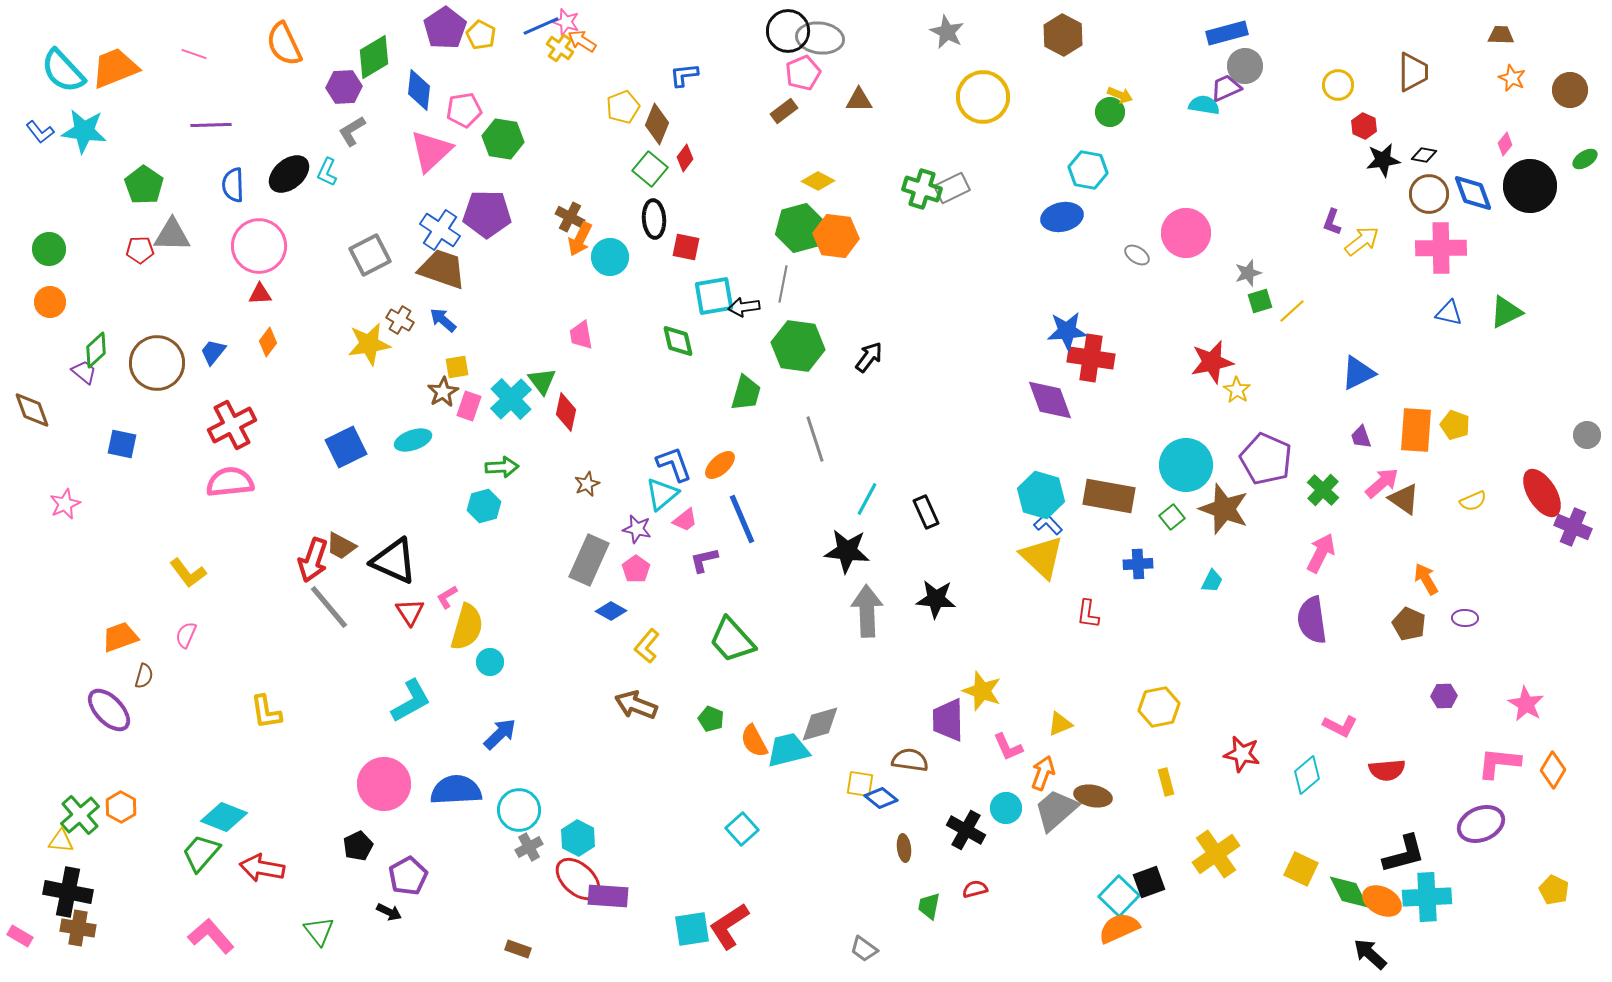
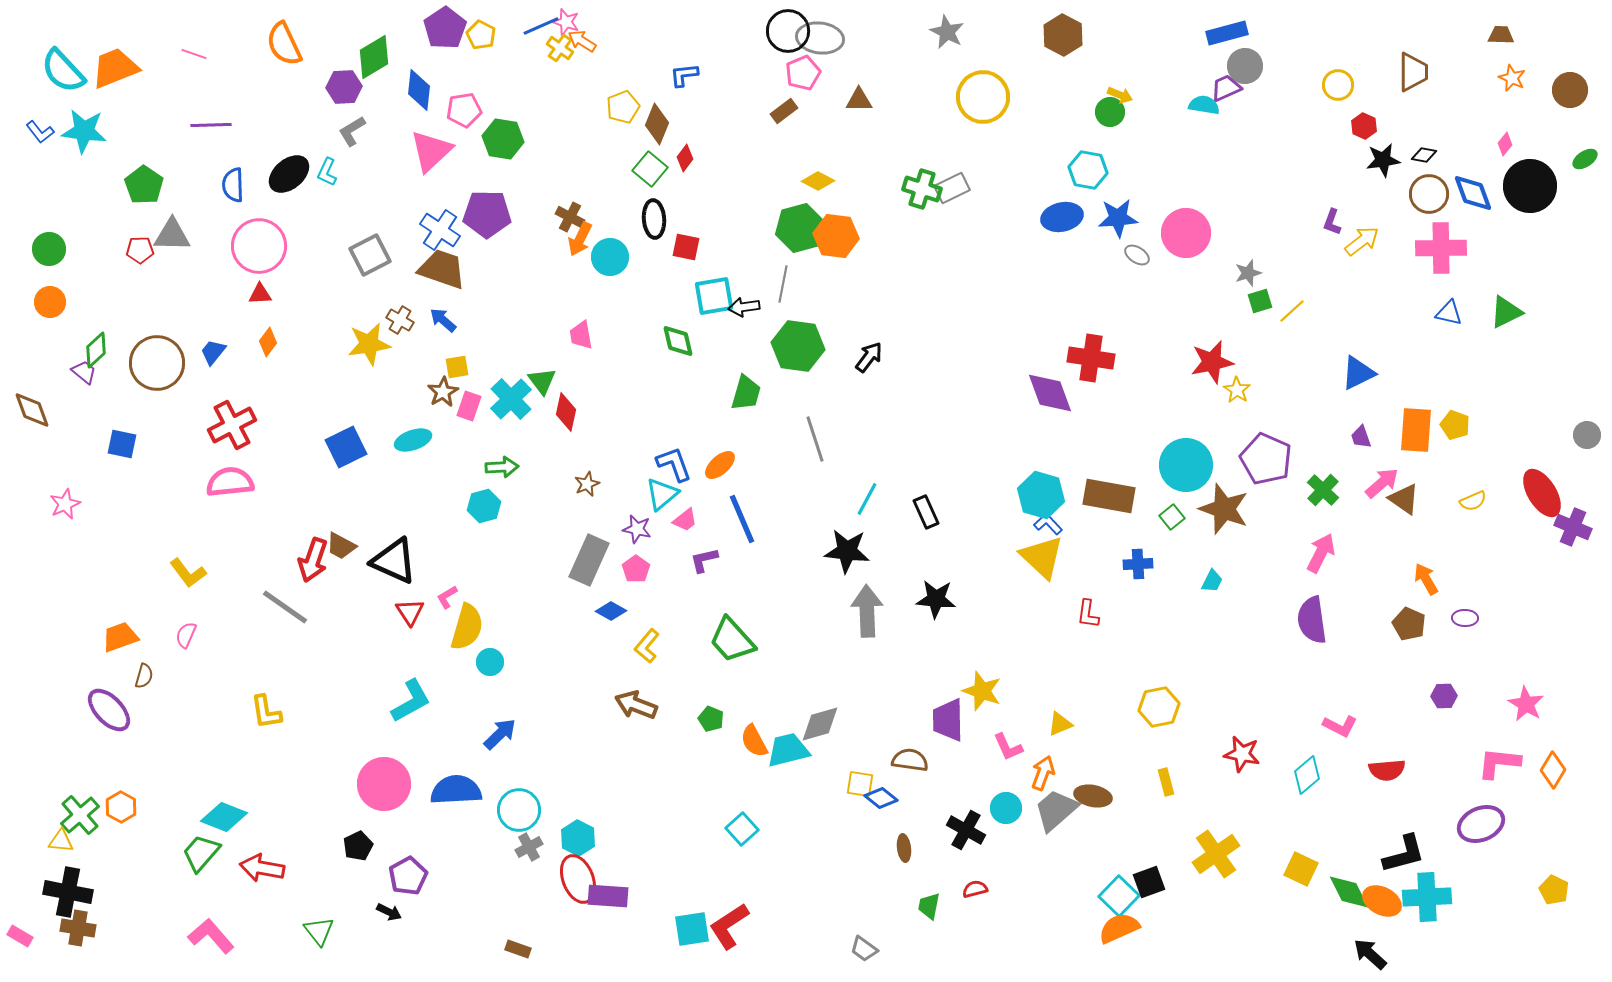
blue star at (1067, 331): moved 51 px right, 113 px up
purple diamond at (1050, 400): moved 7 px up
gray line at (329, 607): moved 44 px left; rotated 15 degrees counterclockwise
red ellipse at (578, 879): rotated 27 degrees clockwise
